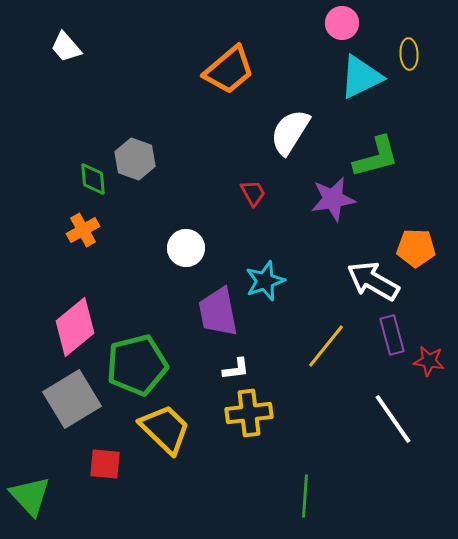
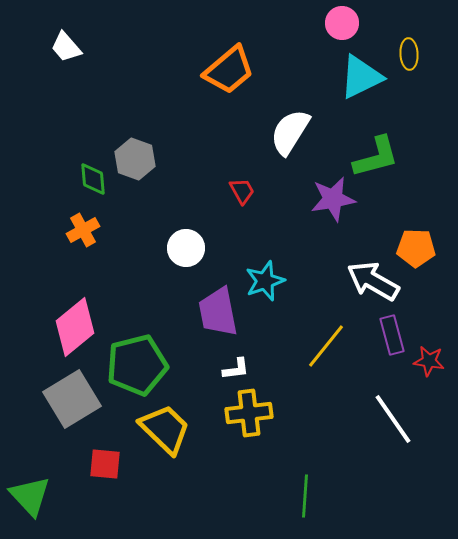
red trapezoid: moved 11 px left, 2 px up
